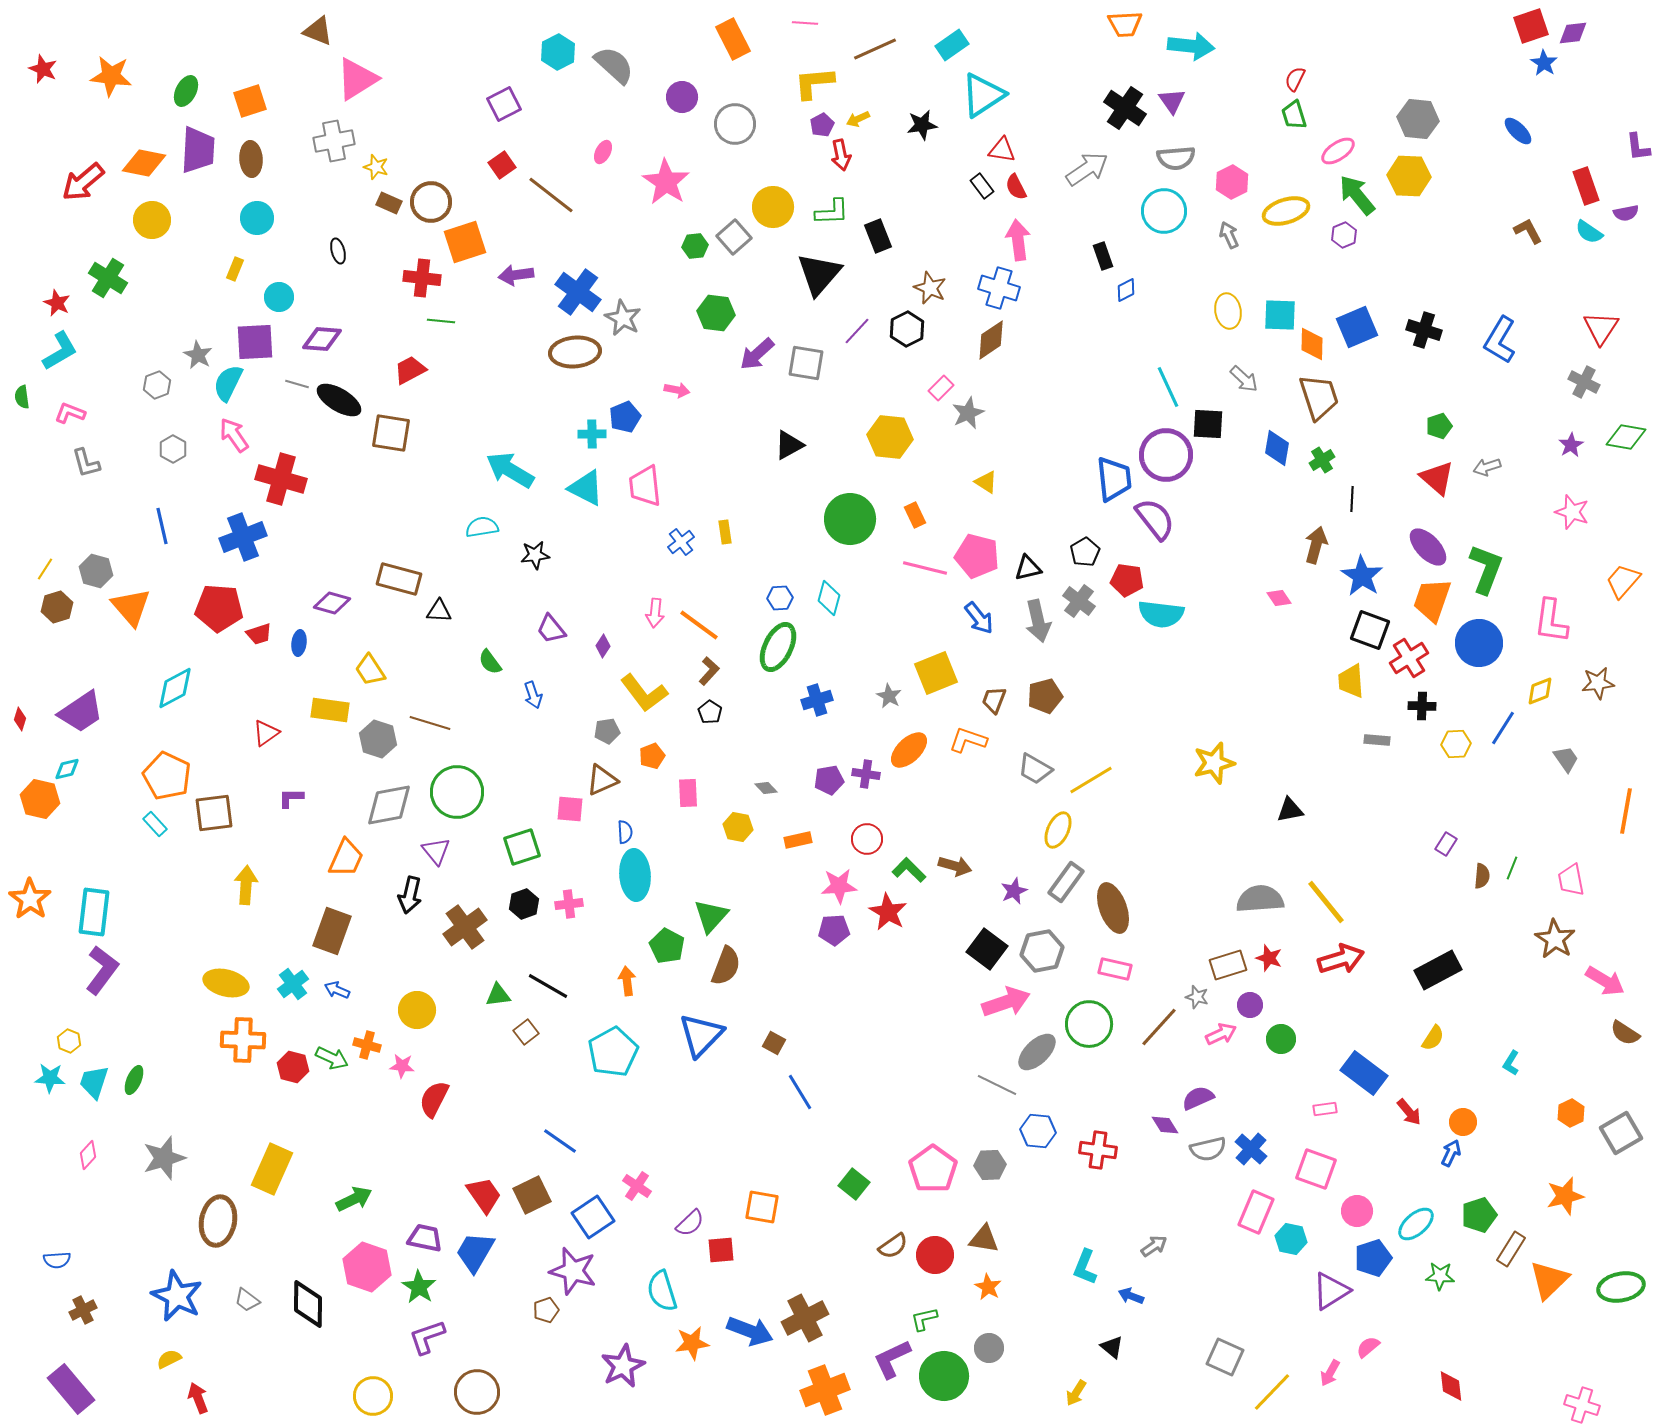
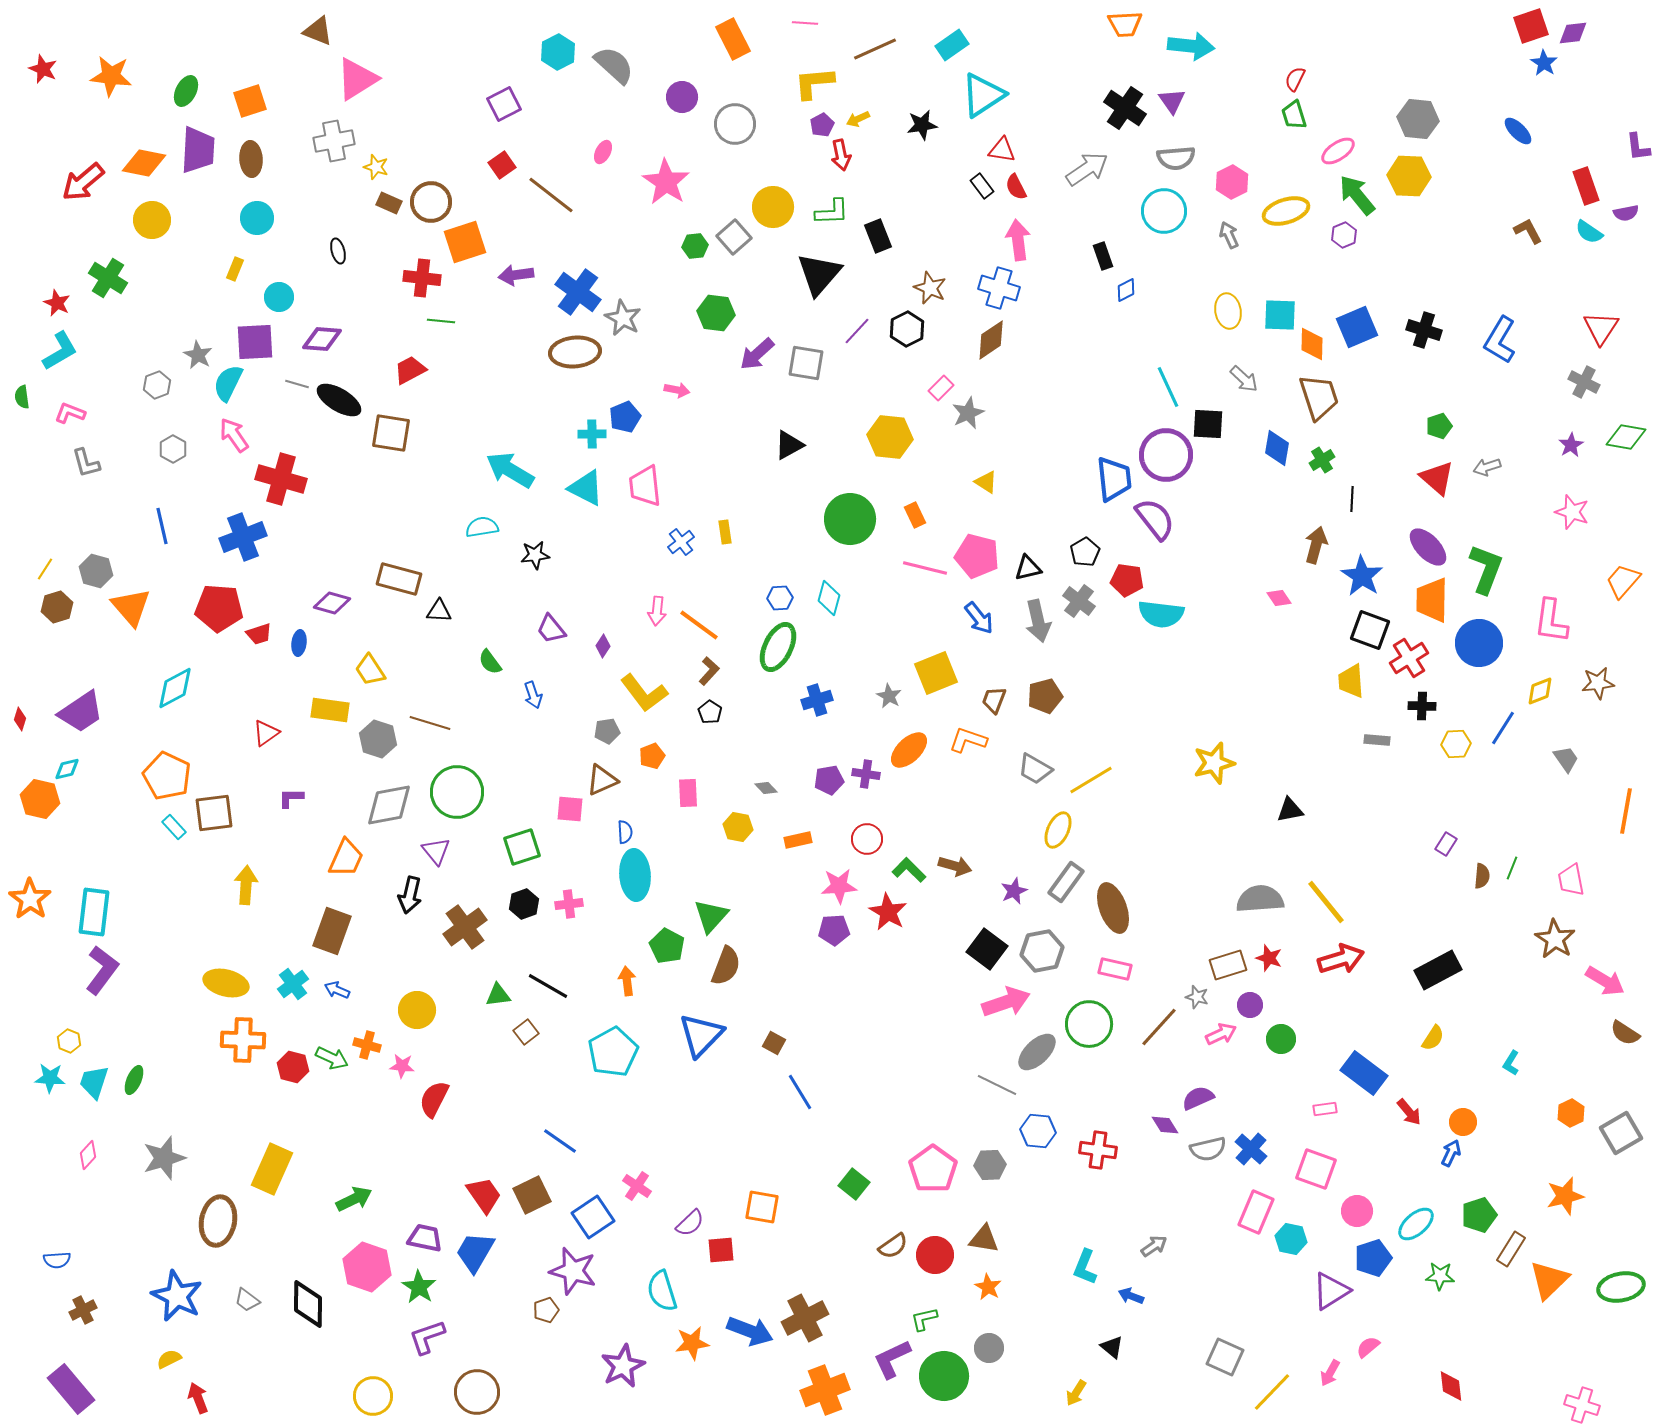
orange trapezoid at (1432, 600): rotated 18 degrees counterclockwise
pink arrow at (655, 613): moved 2 px right, 2 px up
cyan rectangle at (155, 824): moved 19 px right, 3 px down
